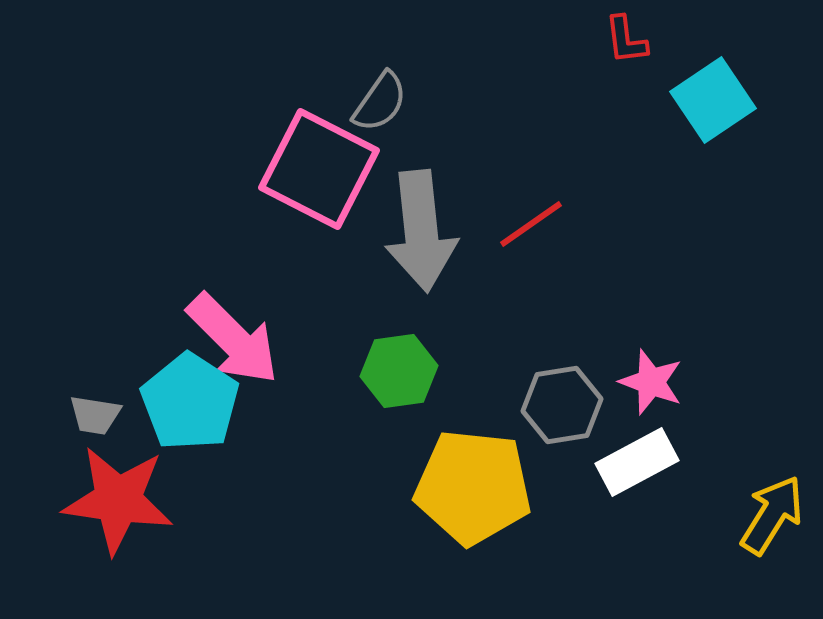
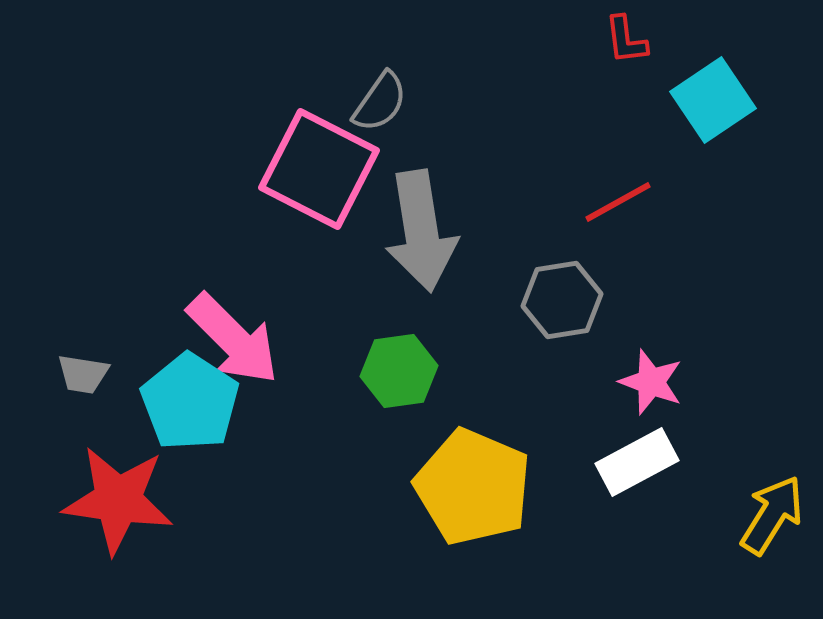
red line: moved 87 px right, 22 px up; rotated 6 degrees clockwise
gray arrow: rotated 3 degrees counterclockwise
gray hexagon: moved 105 px up
gray trapezoid: moved 12 px left, 41 px up
yellow pentagon: rotated 17 degrees clockwise
